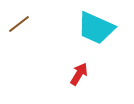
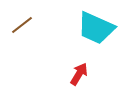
brown line: moved 3 px right, 1 px down
